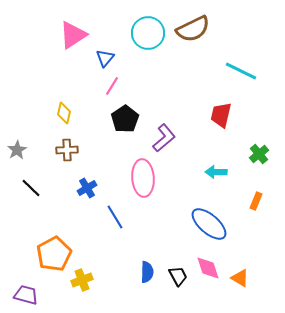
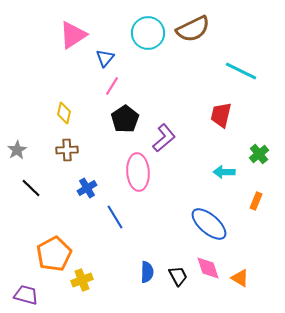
cyan arrow: moved 8 px right
pink ellipse: moved 5 px left, 6 px up
